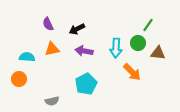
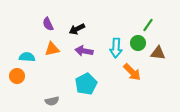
orange circle: moved 2 px left, 3 px up
